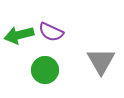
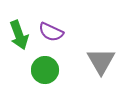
green arrow: rotated 96 degrees counterclockwise
